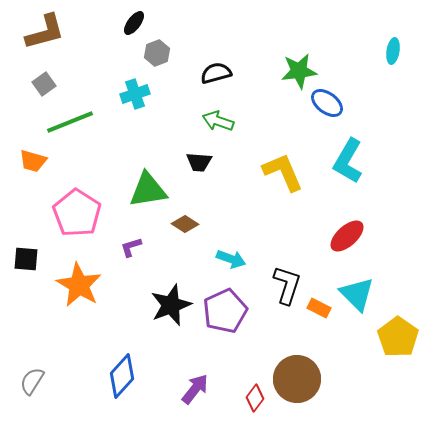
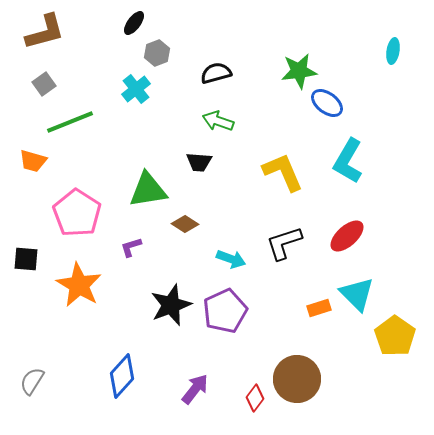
cyan cross: moved 1 px right, 5 px up; rotated 20 degrees counterclockwise
black L-shape: moved 3 px left, 42 px up; rotated 126 degrees counterclockwise
orange rectangle: rotated 45 degrees counterclockwise
yellow pentagon: moved 3 px left, 1 px up
